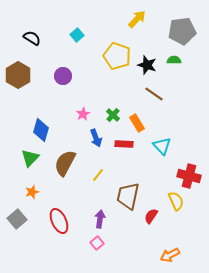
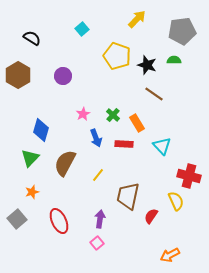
cyan square: moved 5 px right, 6 px up
